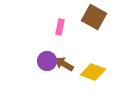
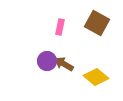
brown square: moved 3 px right, 6 px down
yellow diamond: moved 3 px right, 5 px down; rotated 20 degrees clockwise
